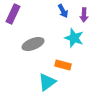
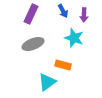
purple rectangle: moved 18 px right
